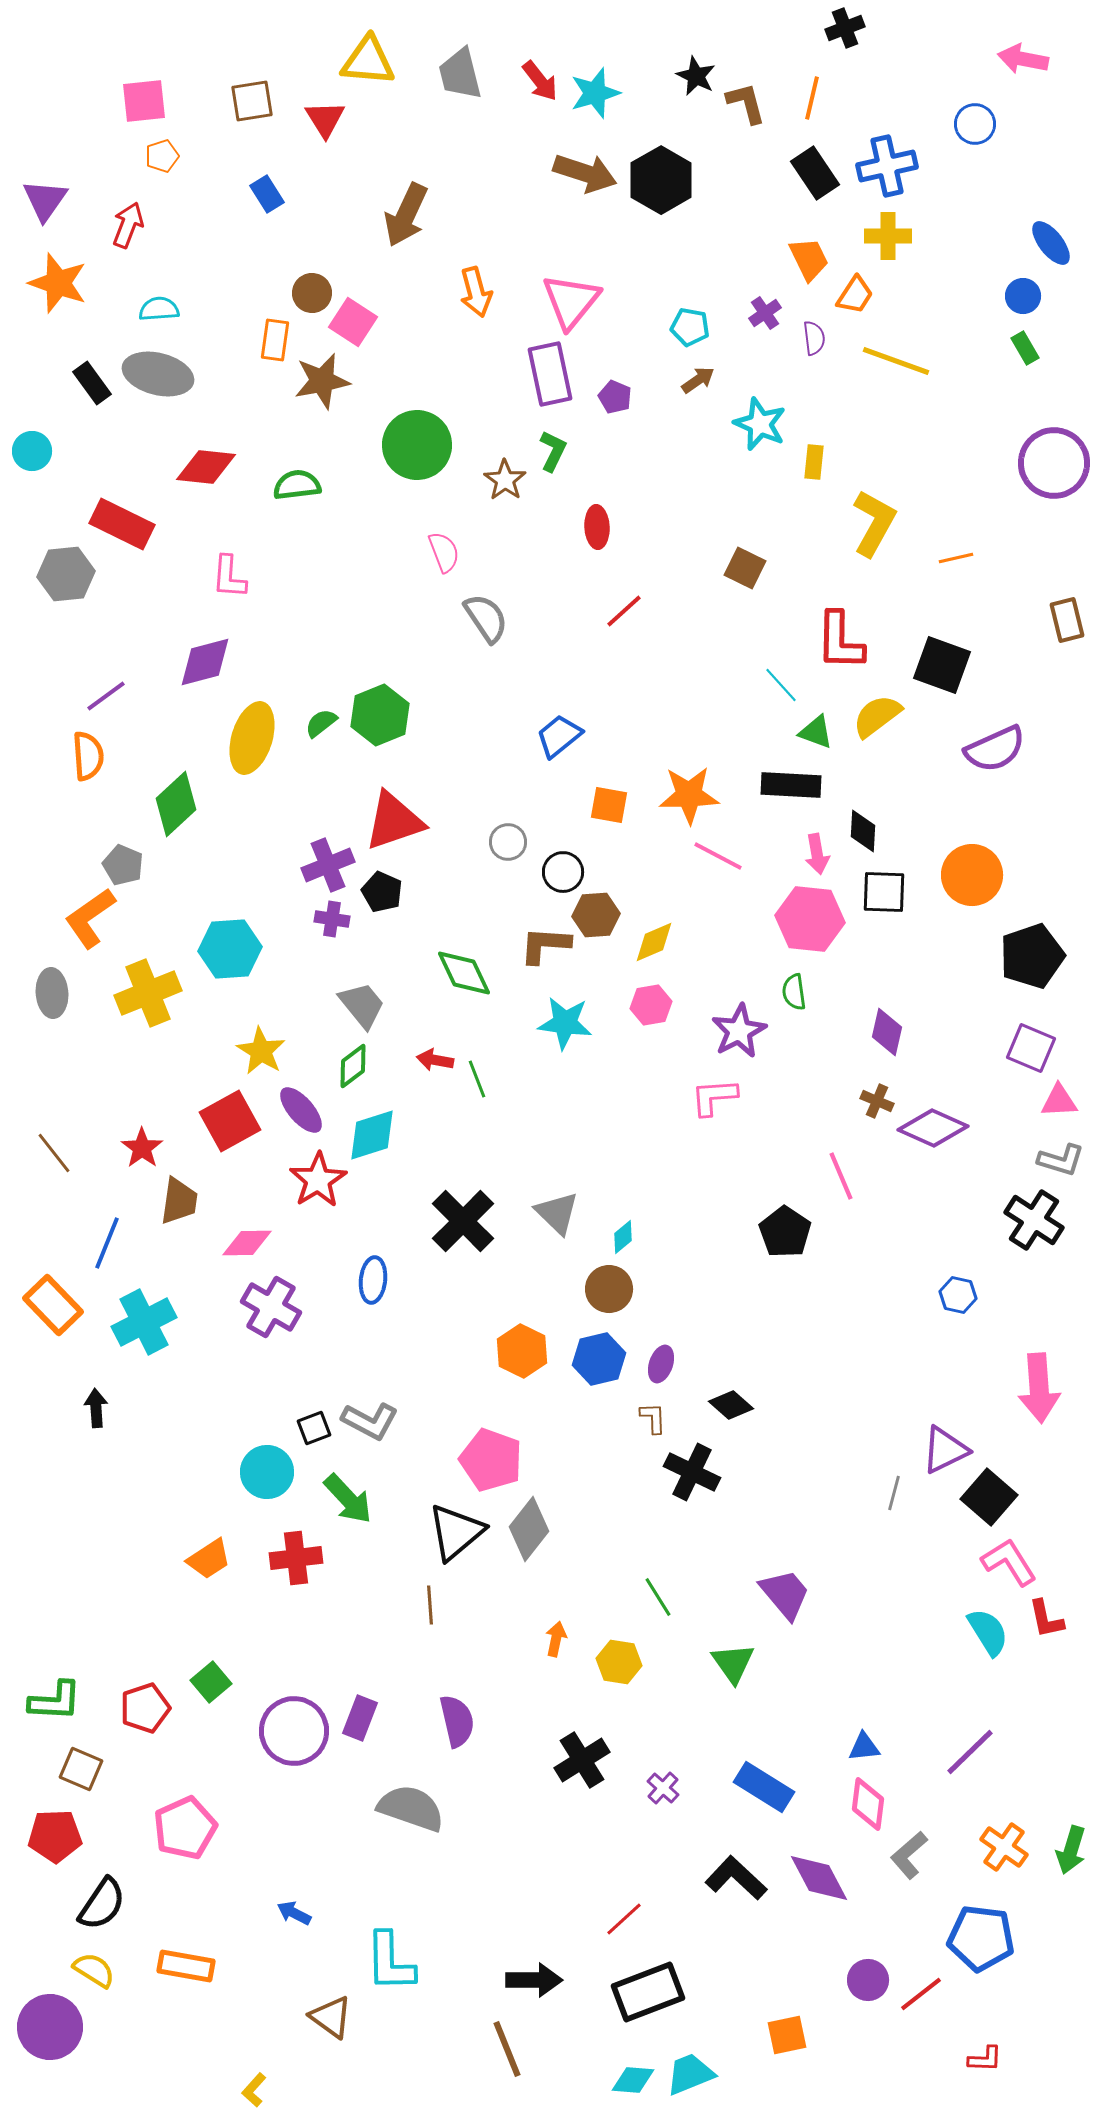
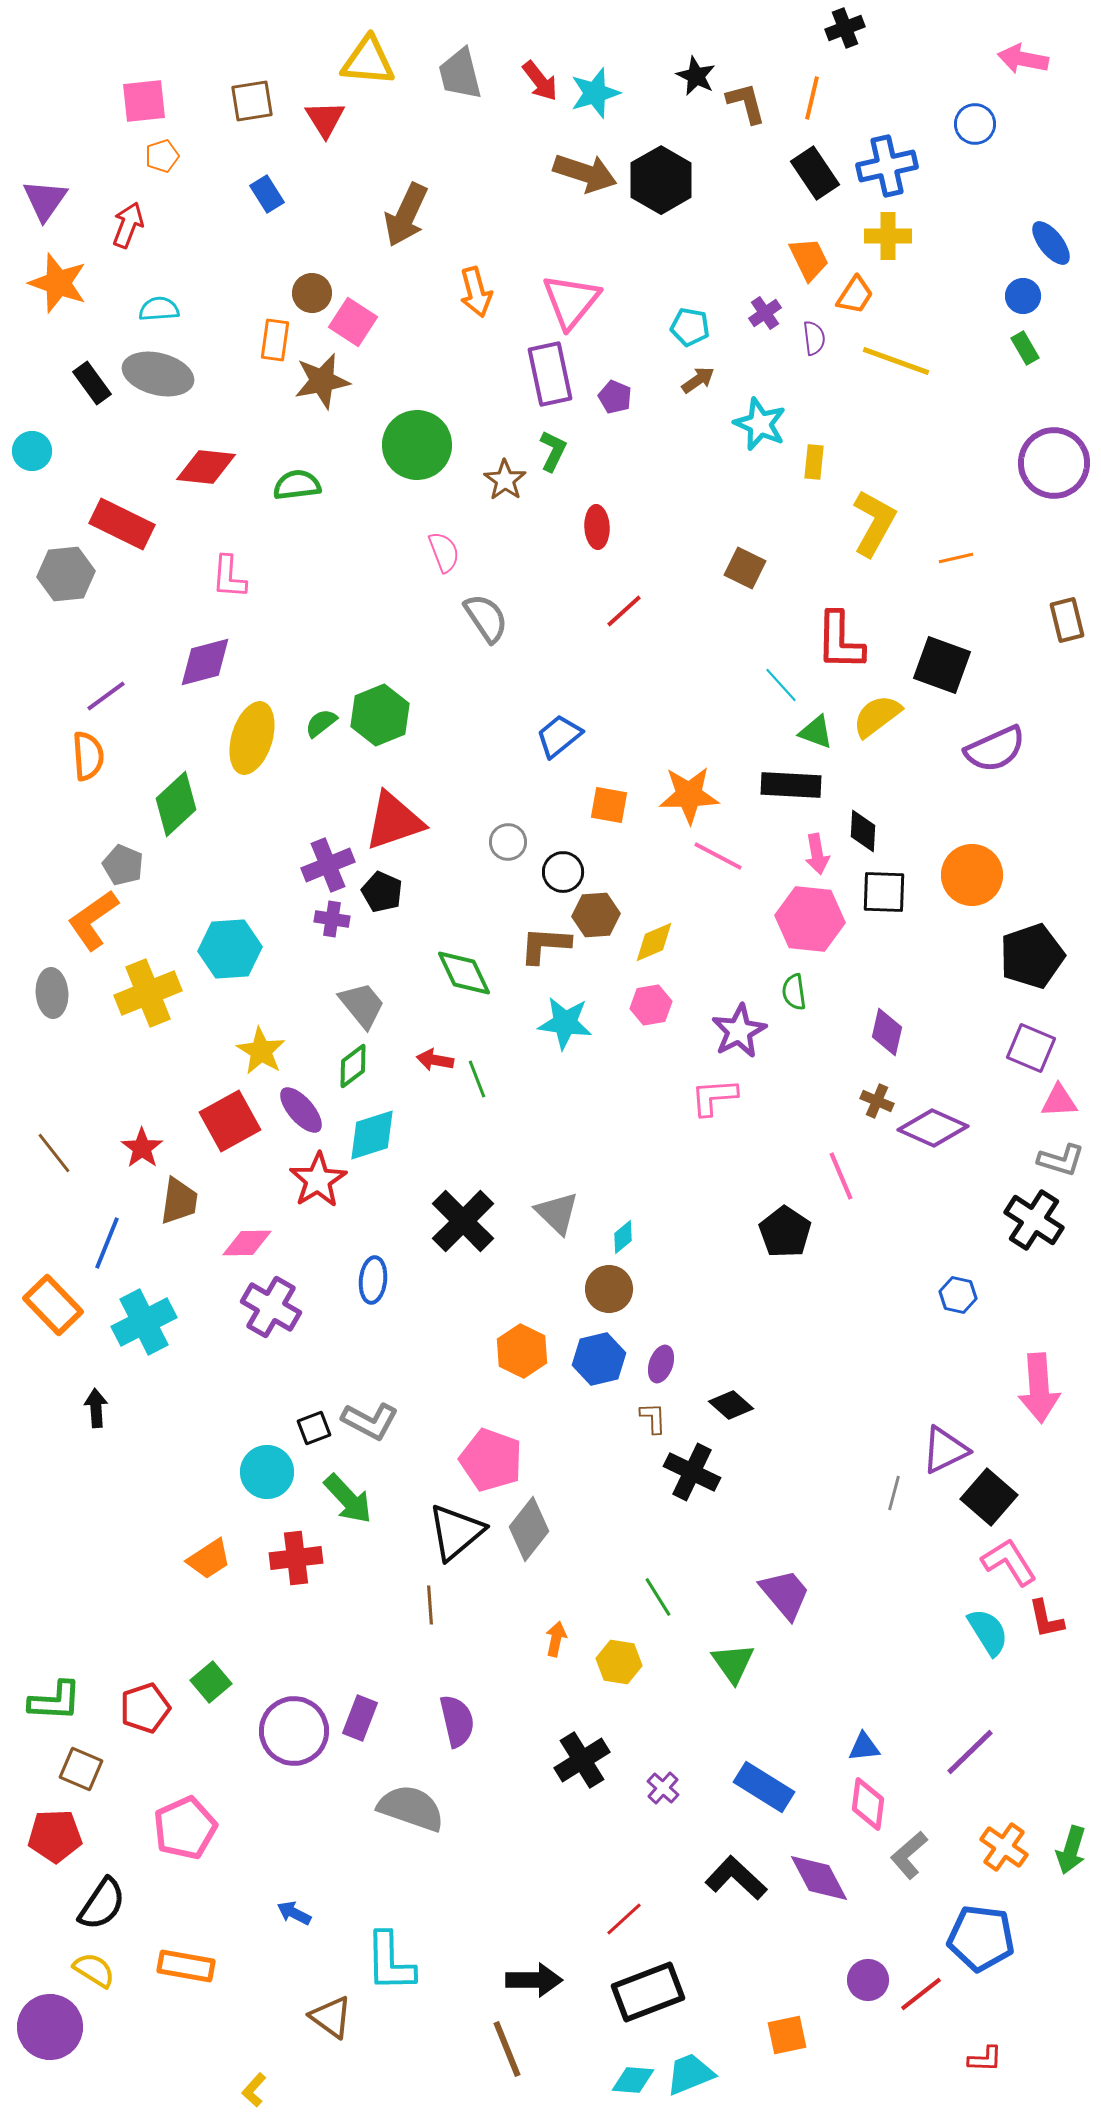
orange L-shape at (90, 918): moved 3 px right, 2 px down
